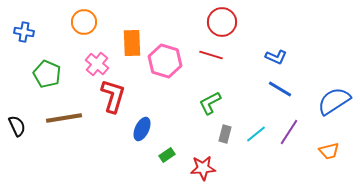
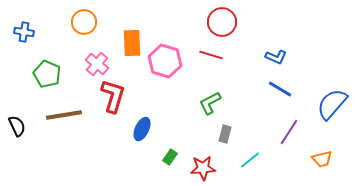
blue semicircle: moved 2 px left, 3 px down; rotated 16 degrees counterclockwise
brown line: moved 3 px up
cyan line: moved 6 px left, 26 px down
orange trapezoid: moved 7 px left, 8 px down
green rectangle: moved 3 px right, 2 px down; rotated 21 degrees counterclockwise
